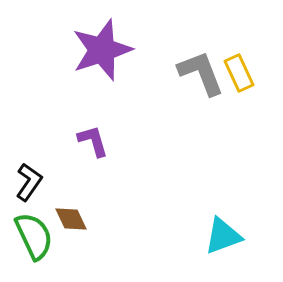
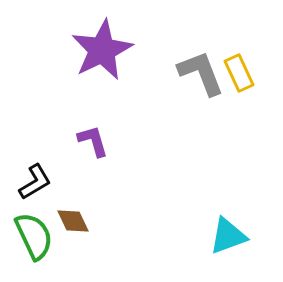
purple star: rotated 8 degrees counterclockwise
black L-shape: moved 6 px right; rotated 24 degrees clockwise
brown diamond: moved 2 px right, 2 px down
cyan triangle: moved 5 px right
